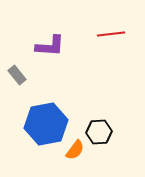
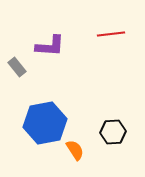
gray rectangle: moved 8 px up
blue hexagon: moved 1 px left, 1 px up
black hexagon: moved 14 px right
orange semicircle: rotated 70 degrees counterclockwise
